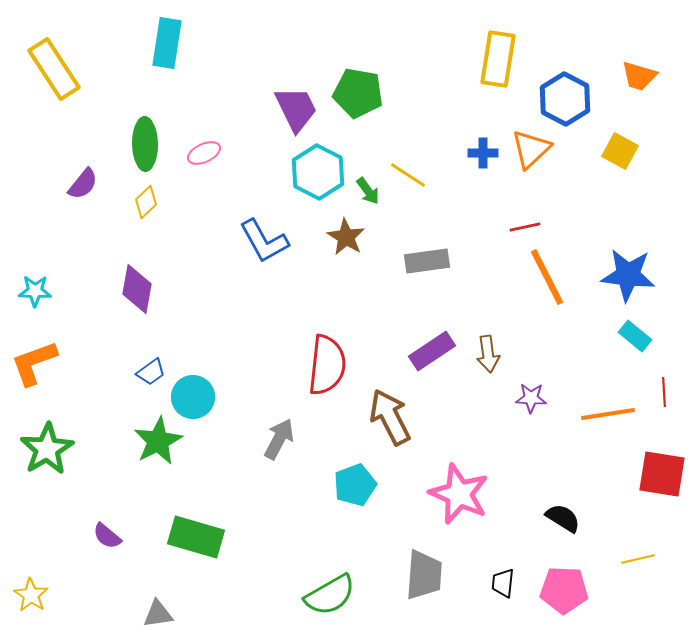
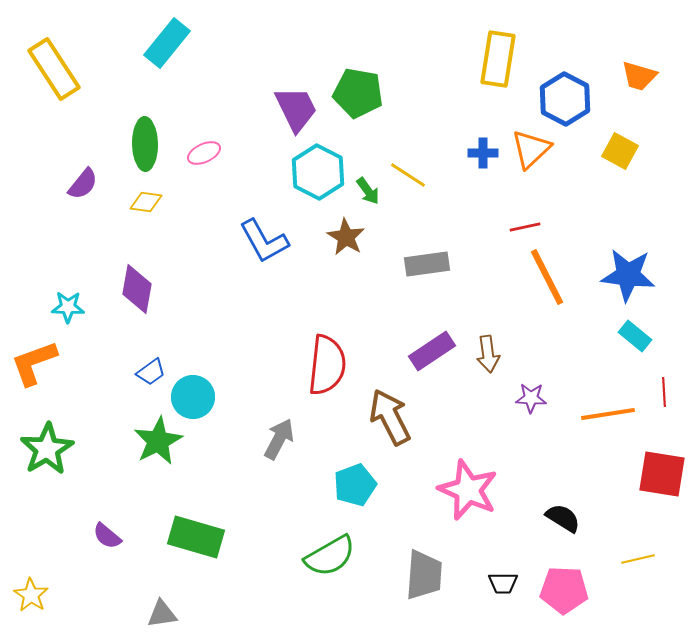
cyan rectangle at (167, 43): rotated 30 degrees clockwise
yellow diamond at (146, 202): rotated 52 degrees clockwise
gray rectangle at (427, 261): moved 3 px down
cyan star at (35, 291): moved 33 px right, 16 px down
pink star at (459, 494): moved 9 px right, 4 px up
black trapezoid at (503, 583): rotated 96 degrees counterclockwise
green semicircle at (330, 595): moved 39 px up
gray triangle at (158, 614): moved 4 px right
